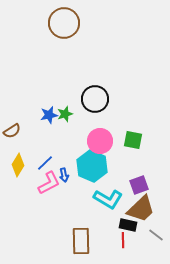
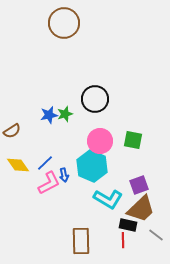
yellow diamond: rotated 65 degrees counterclockwise
